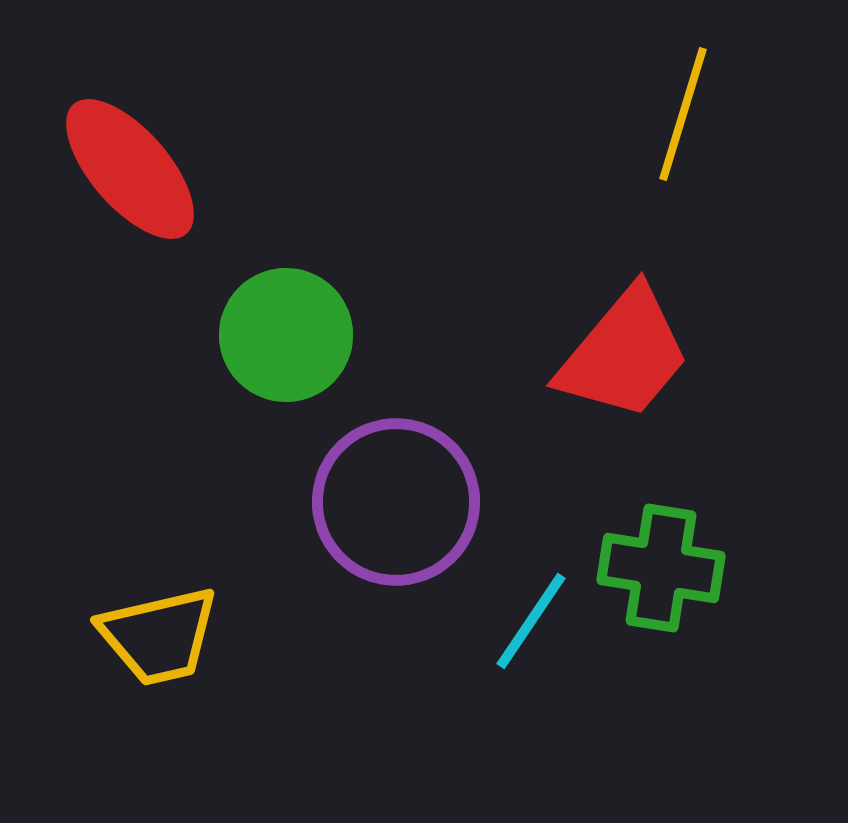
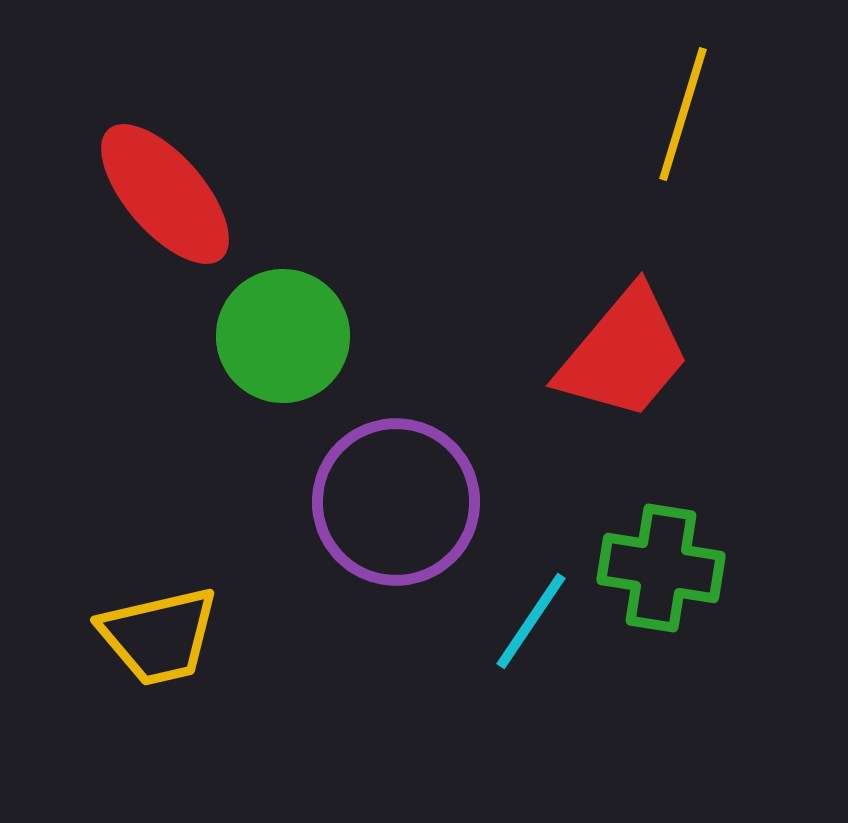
red ellipse: moved 35 px right, 25 px down
green circle: moved 3 px left, 1 px down
